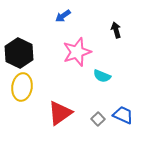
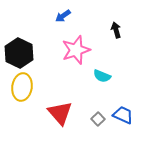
pink star: moved 1 px left, 2 px up
red triangle: rotated 36 degrees counterclockwise
